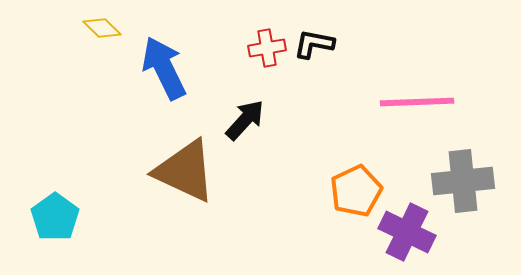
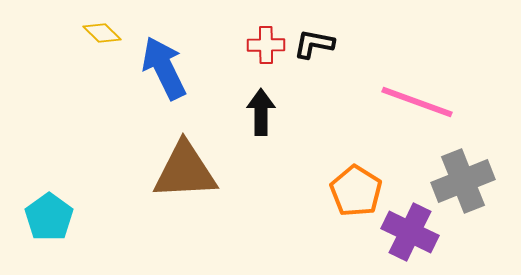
yellow diamond: moved 5 px down
red cross: moved 1 px left, 3 px up; rotated 9 degrees clockwise
pink line: rotated 22 degrees clockwise
black arrow: moved 16 px right, 8 px up; rotated 42 degrees counterclockwise
brown triangle: rotated 28 degrees counterclockwise
gray cross: rotated 16 degrees counterclockwise
orange pentagon: rotated 15 degrees counterclockwise
cyan pentagon: moved 6 px left
purple cross: moved 3 px right
